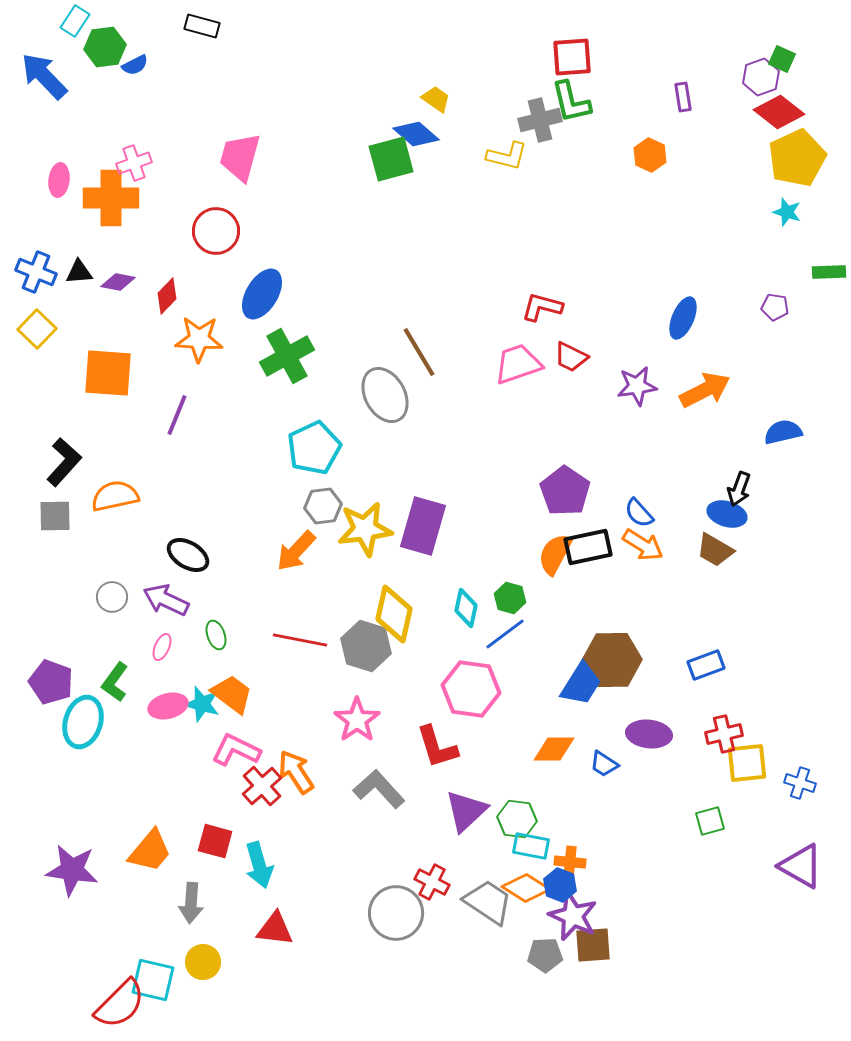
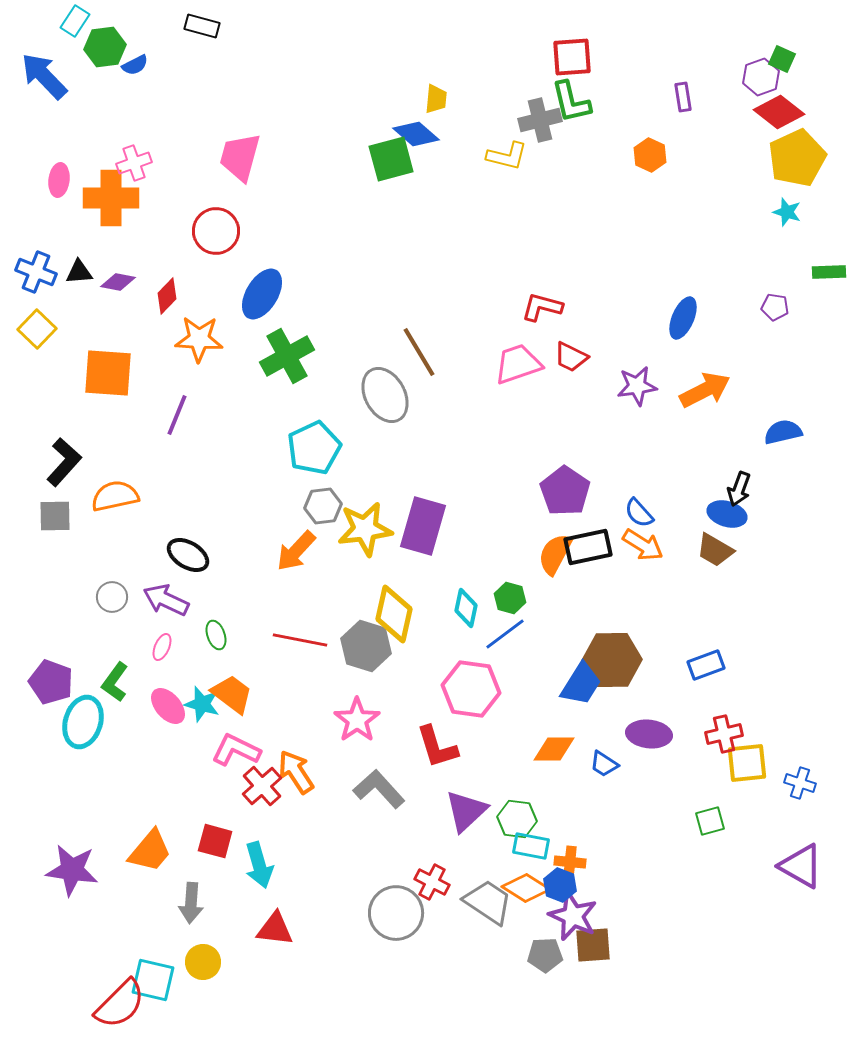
yellow trapezoid at (436, 99): rotated 60 degrees clockwise
pink ellipse at (168, 706): rotated 63 degrees clockwise
